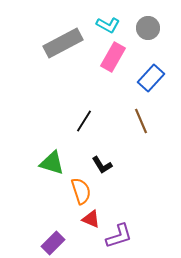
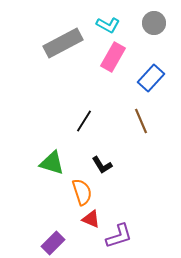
gray circle: moved 6 px right, 5 px up
orange semicircle: moved 1 px right, 1 px down
